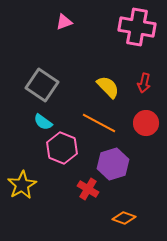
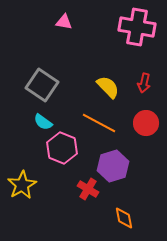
pink triangle: rotated 30 degrees clockwise
purple hexagon: moved 2 px down
orange diamond: rotated 60 degrees clockwise
